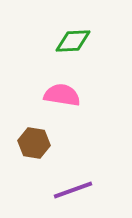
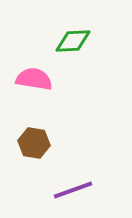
pink semicircle: moved 28 px left, 16 px up
